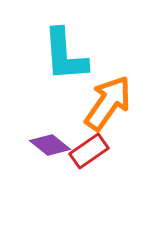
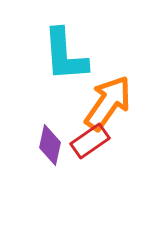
purple diamond: rotated 63 degrees clockwise
red rectangle: moved 1 px right, 10 px up
